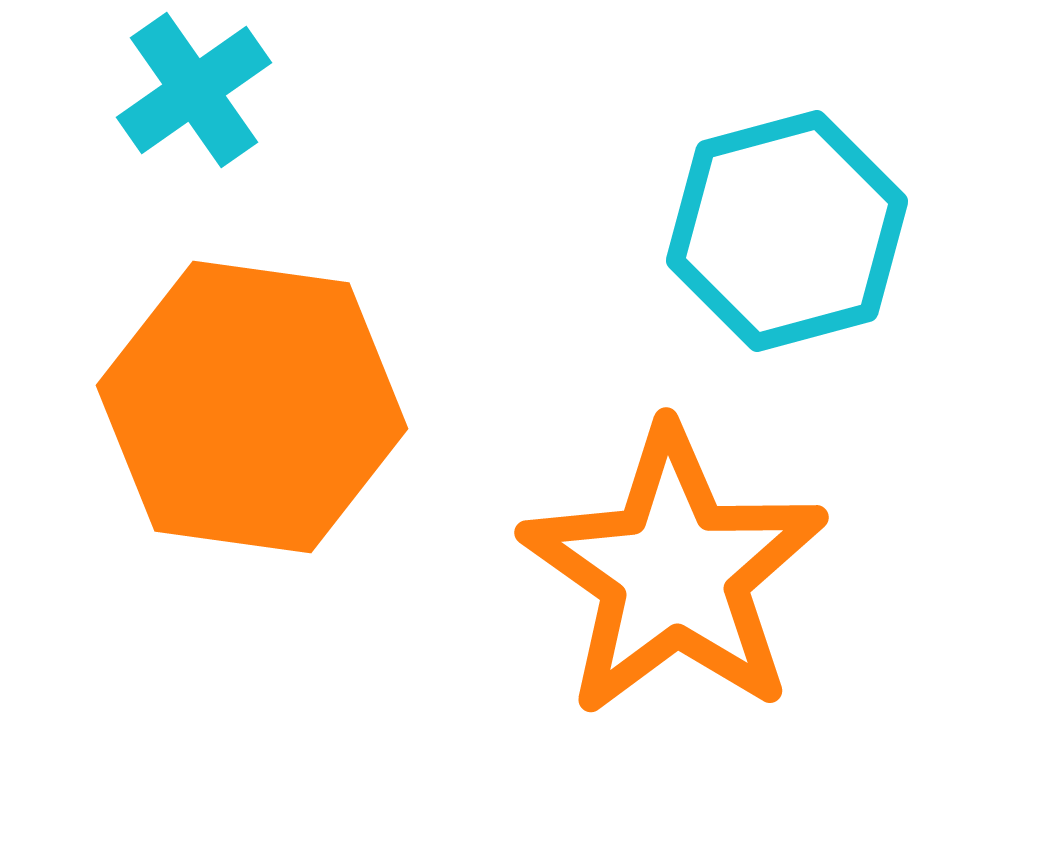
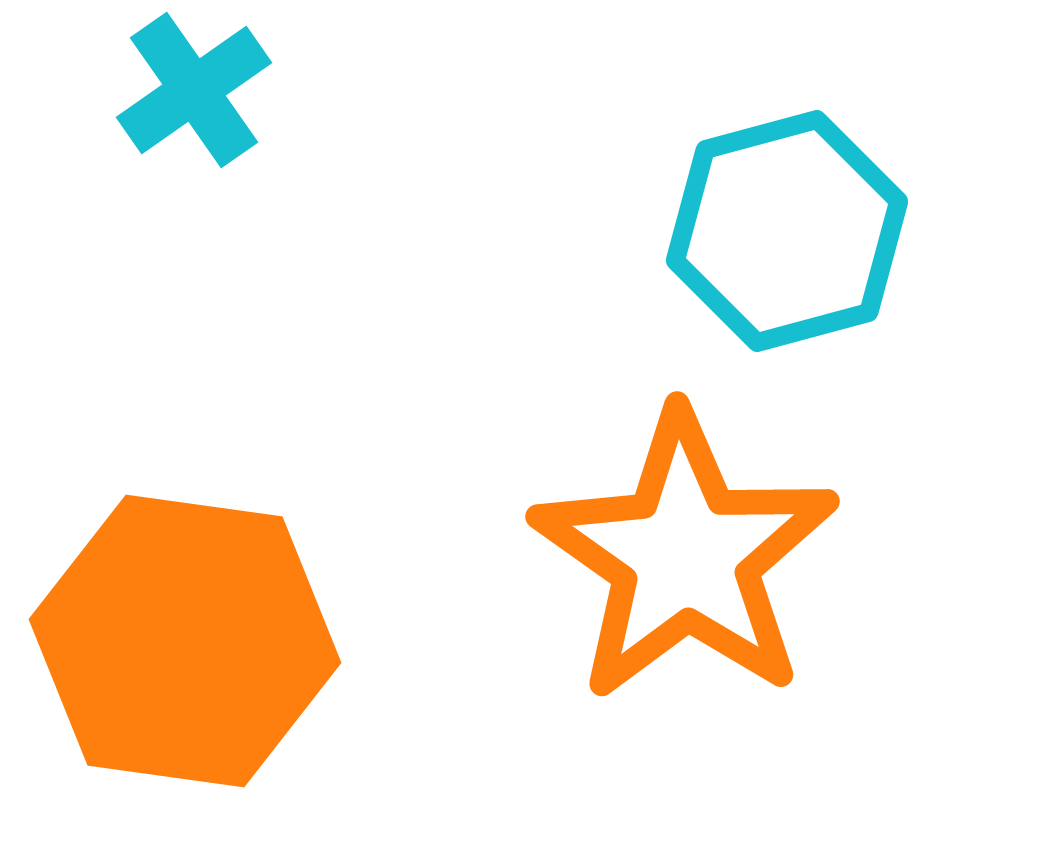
orange hexagon: moved 67 px left, 234 px down
orange star: moved 11 px right, 16 px up
